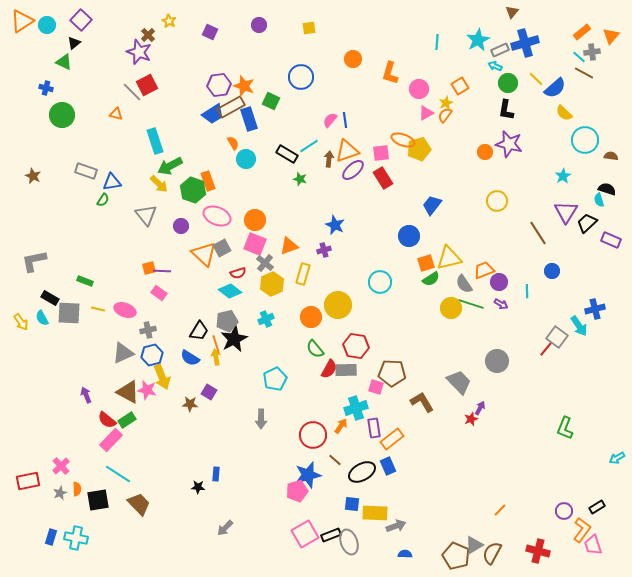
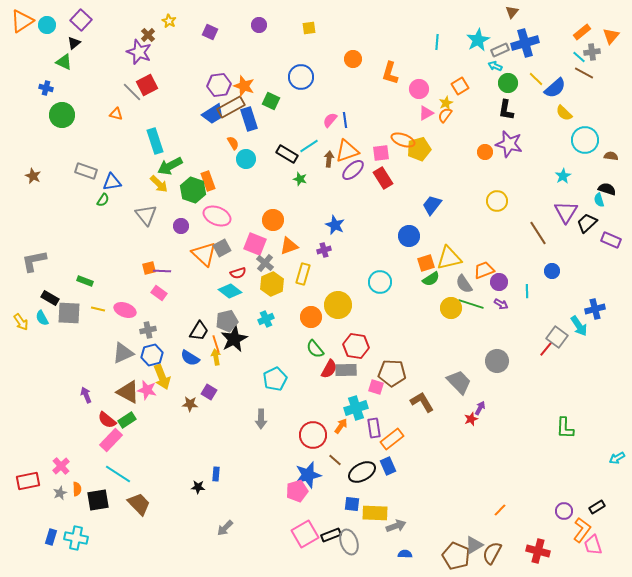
orange circle at (255, 220): moved 18 px right
green L-shape at (565, 428): rotated 20 degrees counterclockwise
